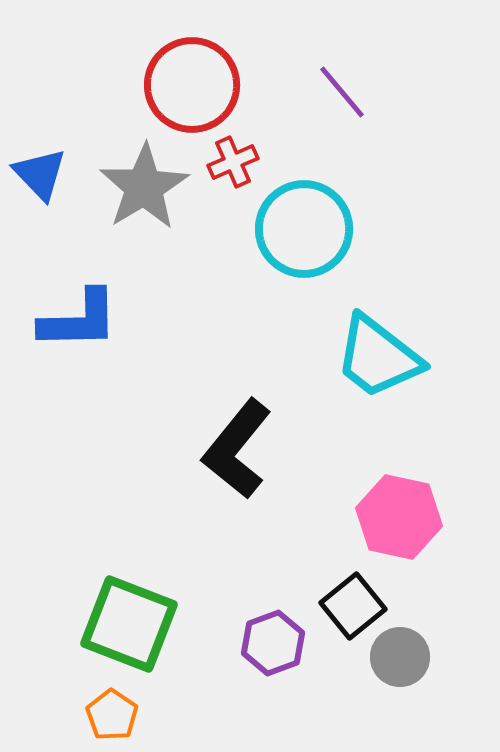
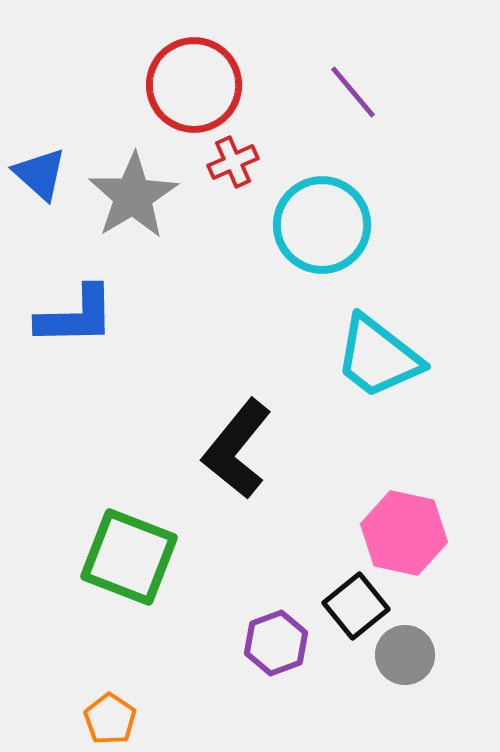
red circle: moved 2 px right
purple line: moved 11 px right
blue triangle: rotated 4 degrees counterclockwise
gray star: moved 11 px left, 9 px down
cyan circle: moved 18 px right, 4 px up
blue L-shape: moved 3 px left, 4 px up
pink hexagon: moved 5 px right, 16 px down
black square: moved 3 px right
green square: moved 67 px up
purple hexagon: moved 3 px right
gray circle: moved 5 px right, 2 px up
orange pentagon: moved 2 px left, 4 px down
